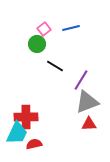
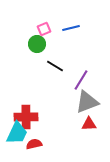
pink square: rotated 16 degrees clockwise
